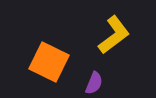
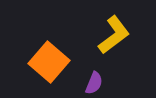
orange square: rotated 15 degrees clockwise
